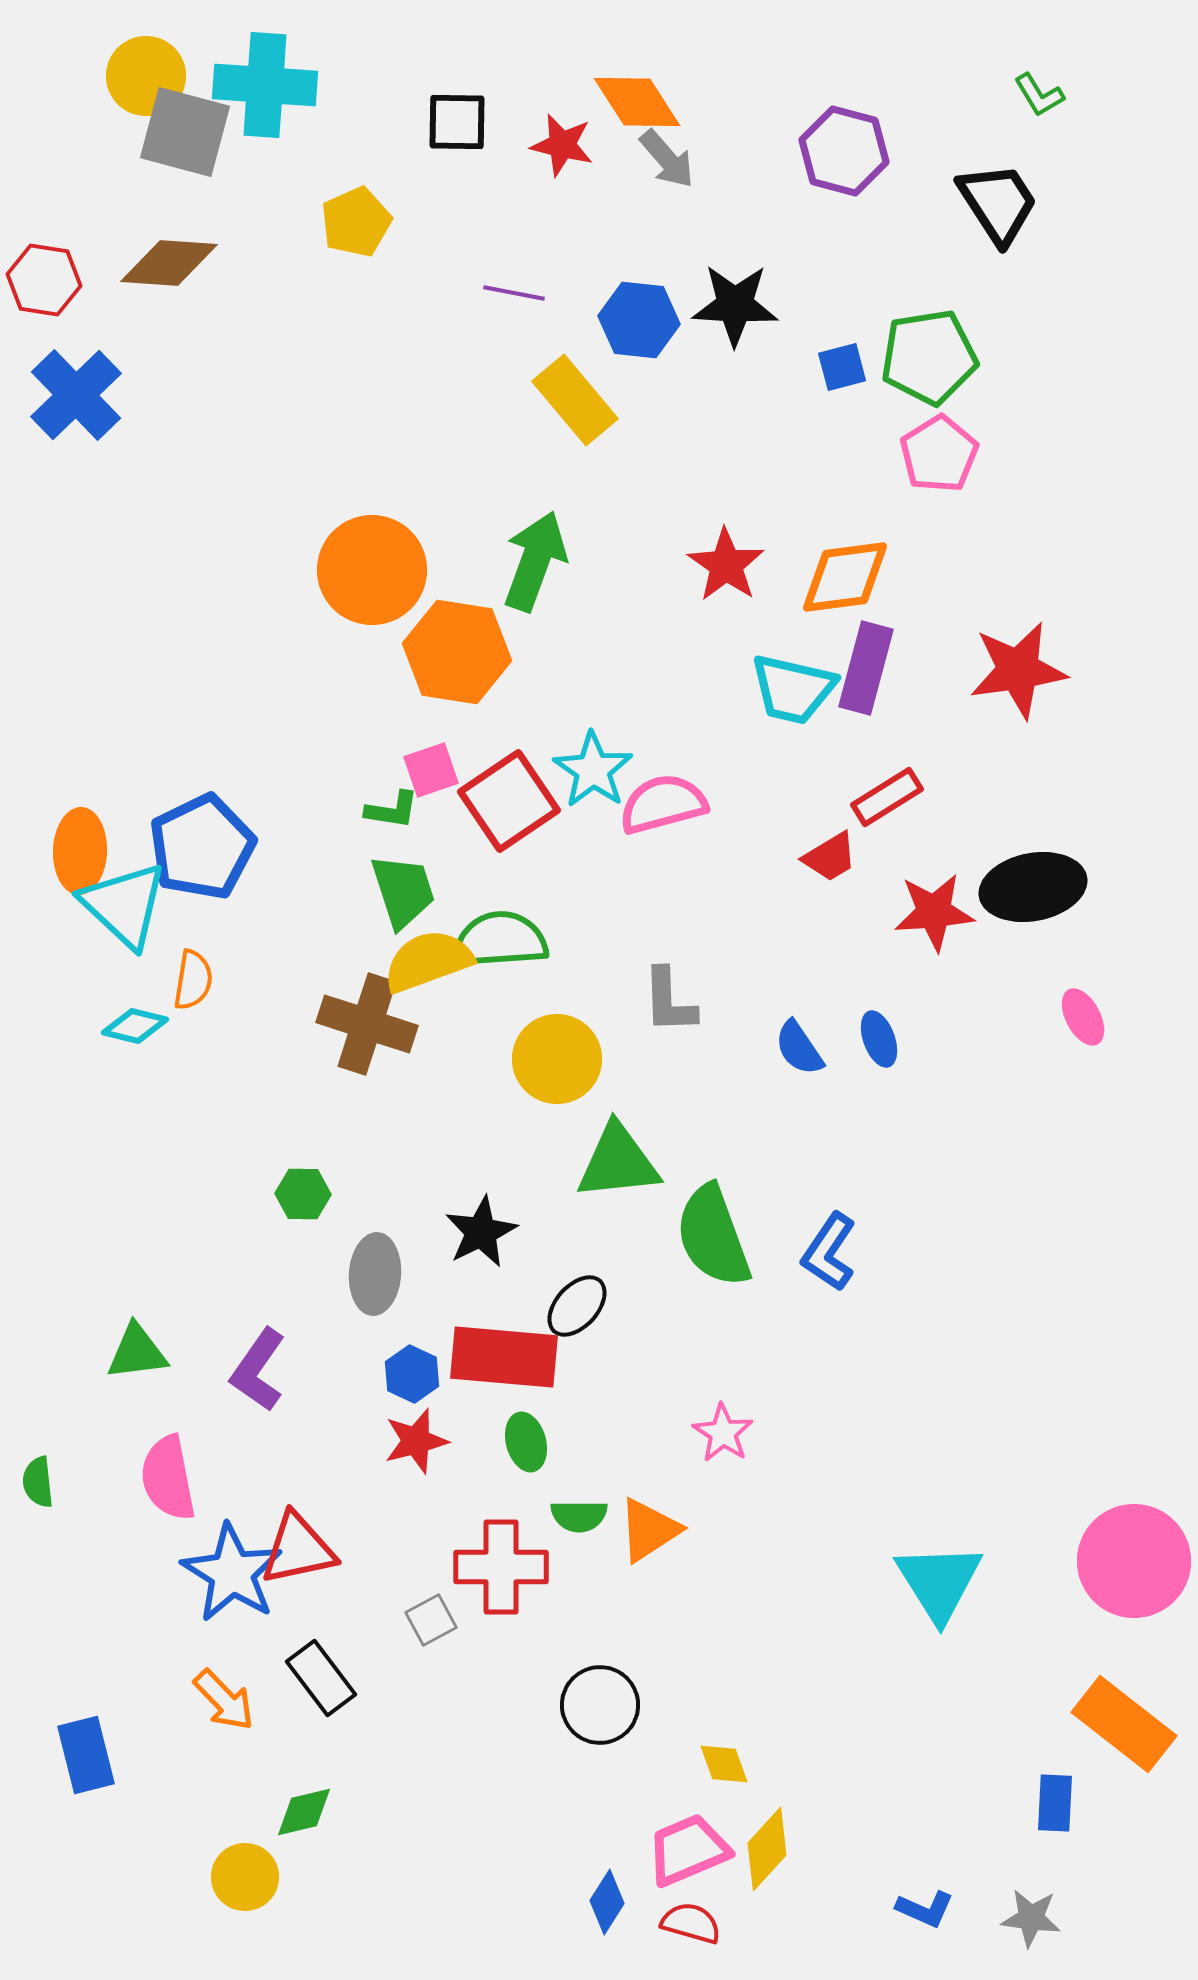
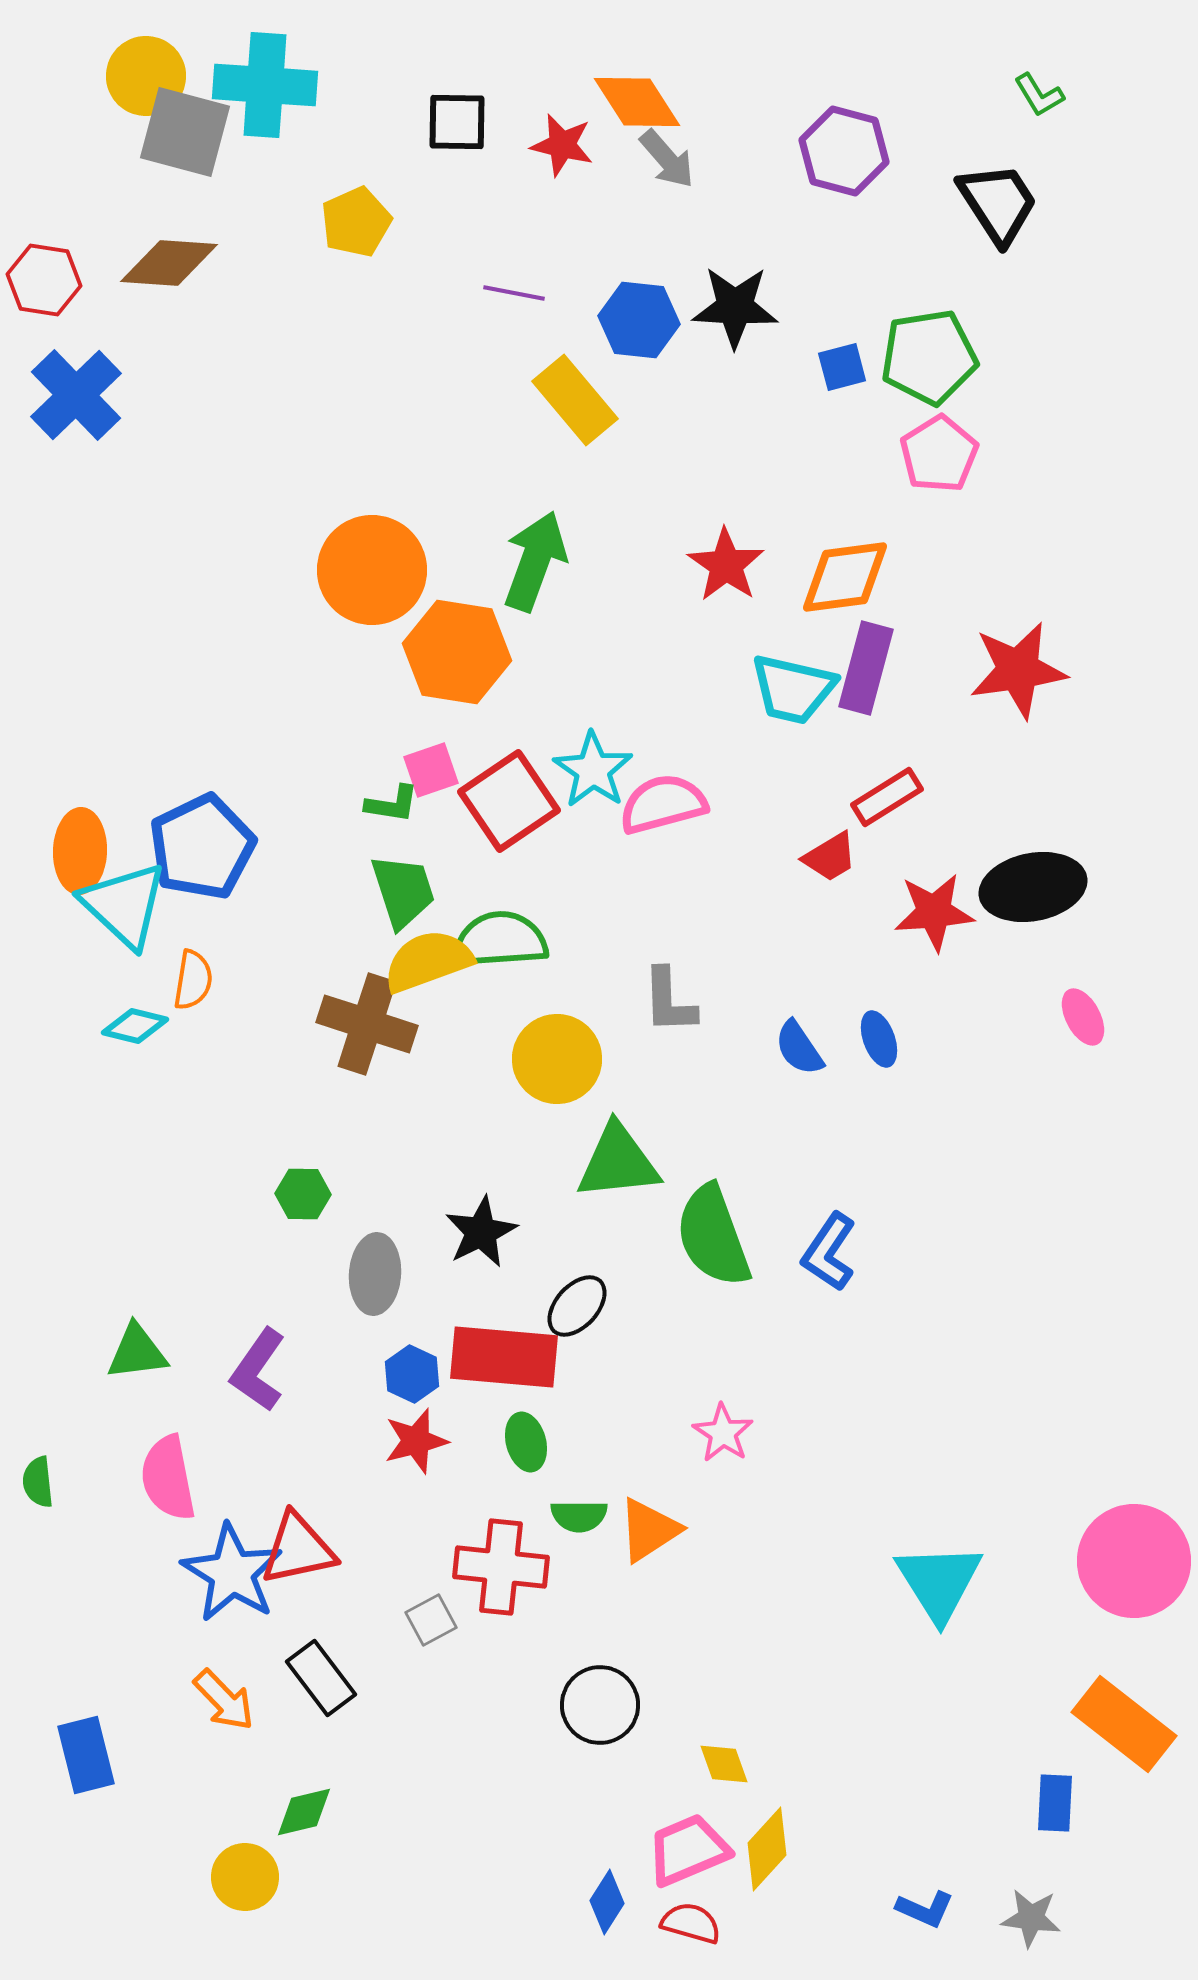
black star at (735, 305): moved 2 px down
green L-shape at (392, 810): moved 6 px up
red cross at (501, 1567): rotated 6 degrees clockwise
